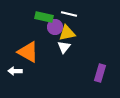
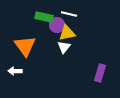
purple circle: moved 2 px right, 2 px up
orange triangle: moved 3 px left, 6 px up; rotated 25 degrees clockwise
